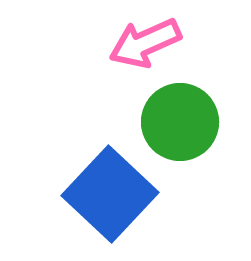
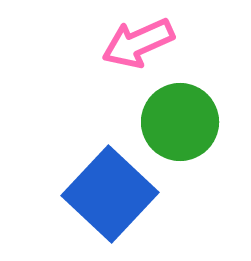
pink arrow: moved 7 px left
